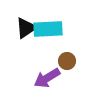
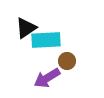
cyan rectangle: moved 2 px left, 11 px down
